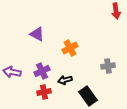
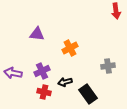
purple triangle: rotated 21 degrees counterclockwise
purple arrow: moved 1 px right, 1 px down
black arrow: moved 2 px down
red cross: rotated 24 degrees clockwise
black rectangle: moved 2 px up
